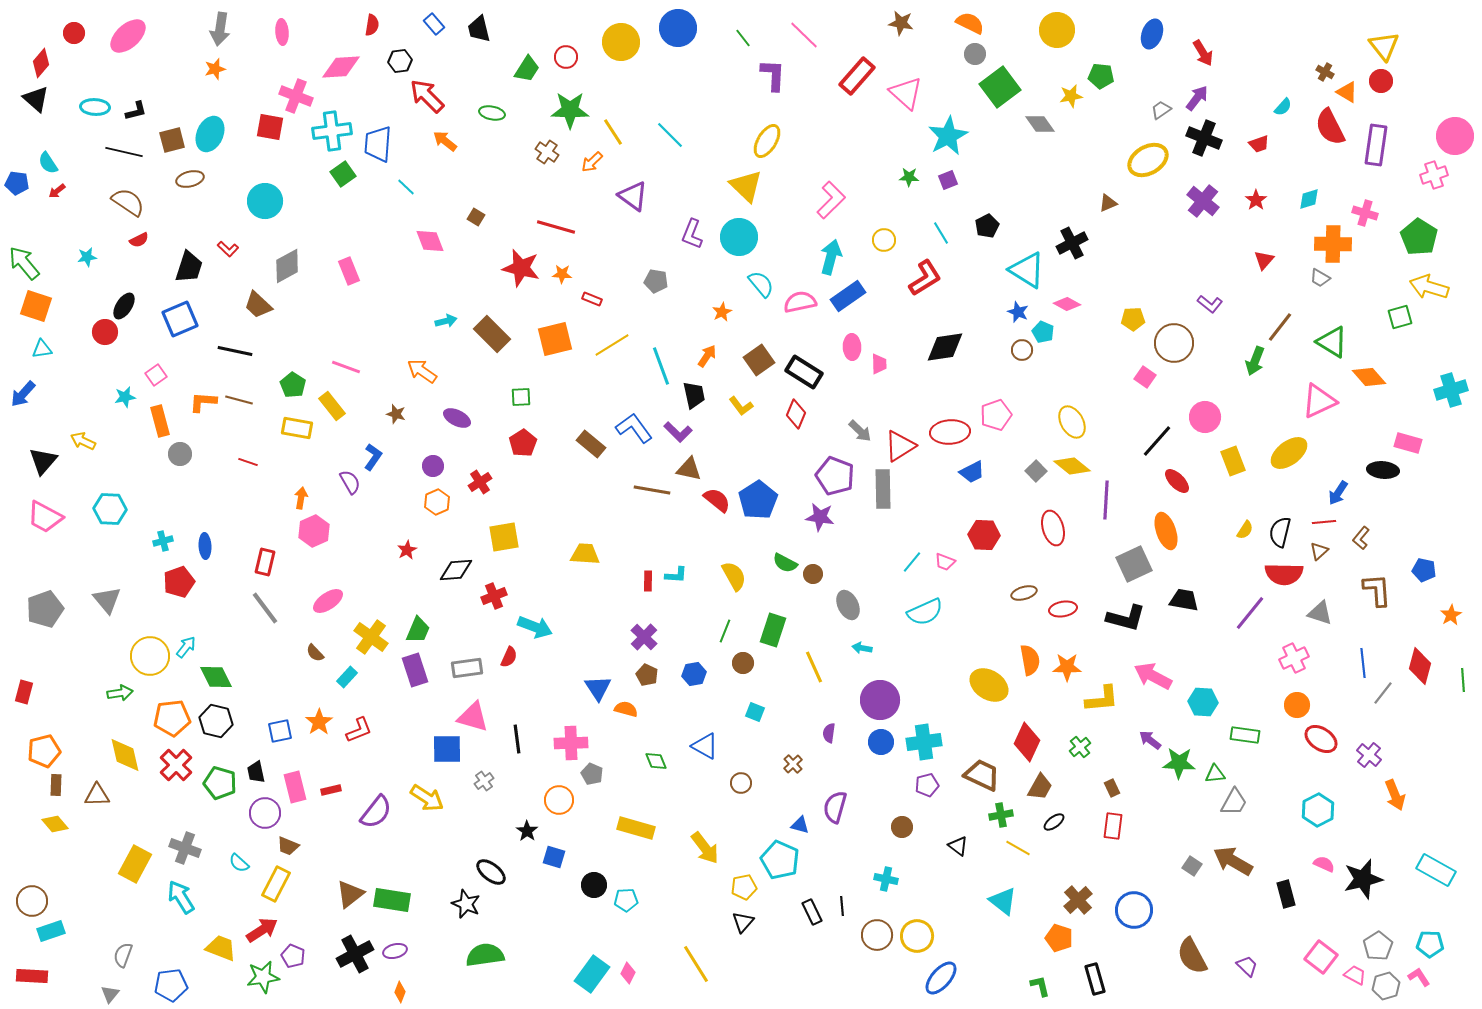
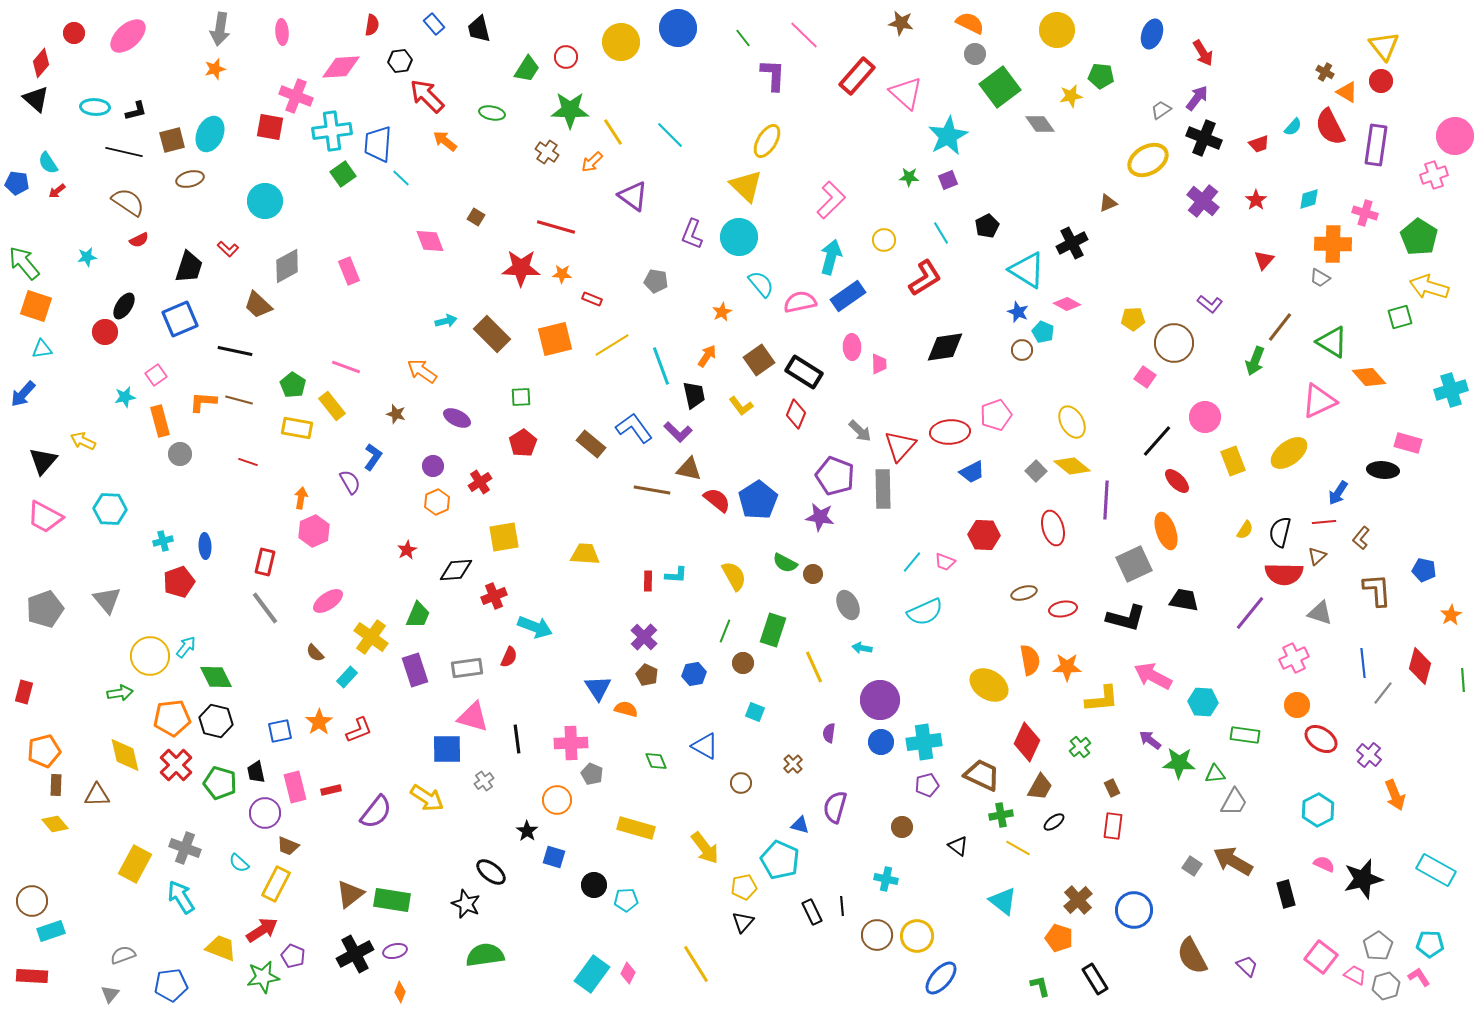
cyan semicircle at (1283, 107): moved 10 px right, 20 px down
cyan line at (406, 187): moved 5 px left, 9 px up
red star at (521, 268): rotated 12 degrees counterclockwise
red triangle at (900, 446): rotated 16 degrees counterclockwise
brown triangle at (1319, 551): moved 2 px left, 5 px down
green trapezoid at (418, 630): moved 15 px up
orange circle at (559, 800): moved 2 px left
gray semicircle at (123, 955): rotated 50 degrees clockwise
black rectangle at (1095, 979): rotated 16 degrees counterclockwise
